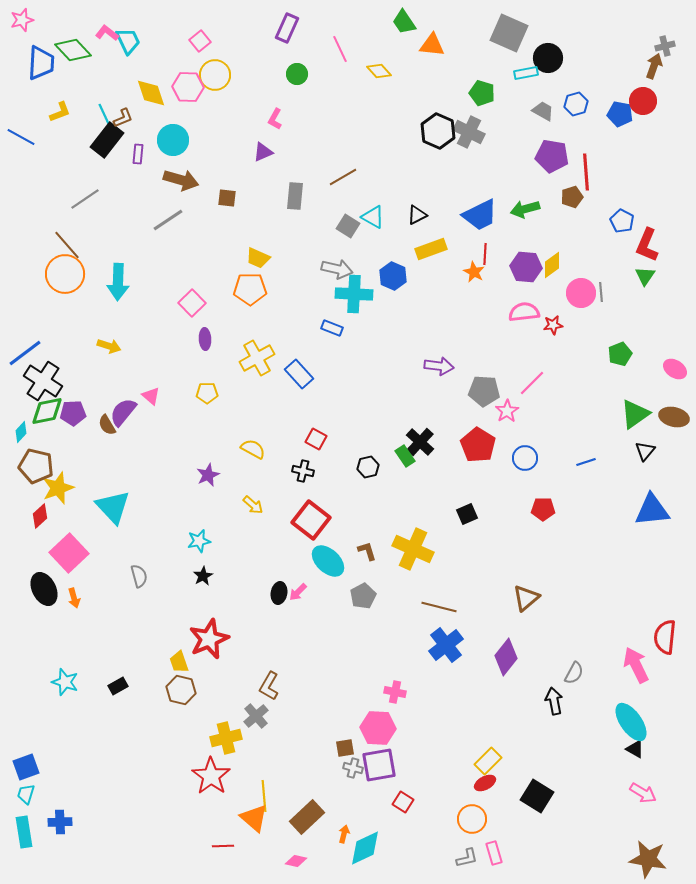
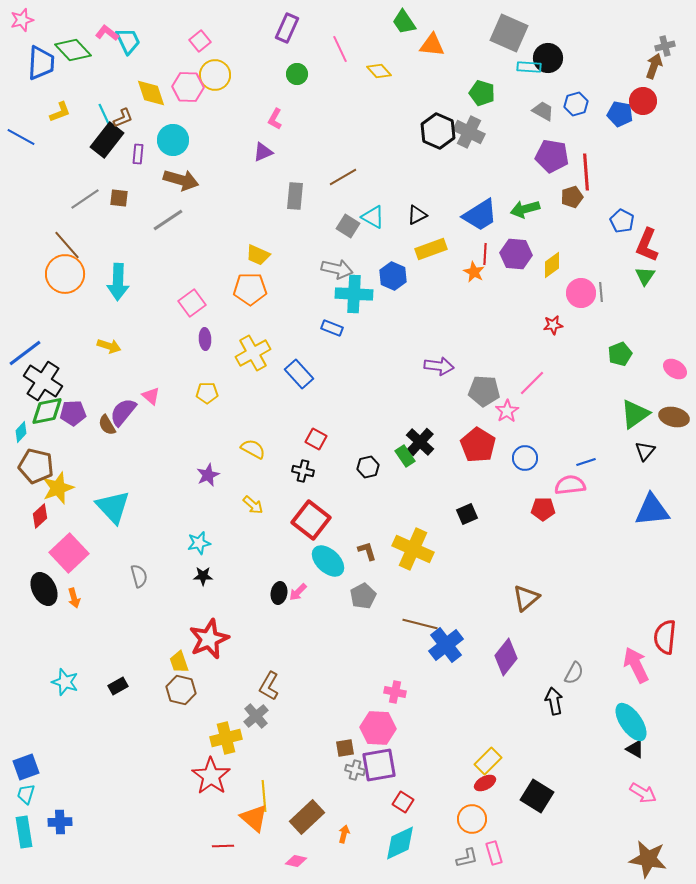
cyan rectangle at (526, 73): moved 3 px right, 6 px up; rotated 15 degrees clockwise
brown square at (227, 198): moved 108 px left
blue trapezoid at (480, 215): rotated 6 degrees counterclockwise
yellow trapezoid at (258, 258): moved 3 px up
purple hexagon at (526, 267): moved 10 px left, 13 px up
pink square at (192, 303): rotated 8 degrees clockwise
pink semicircle at (524, 312): moved 46 px right, 173 px down
yellow cross at (257, 358): moved 4 px left, 5 px up
cyan star at (199, 541): moved 2 px down
black star at (203, 576): rotated 30 degrees clockwise
brown line at (439, 607): moved 19 px left, 17 px down
gray cross at (353, 768): moved 2 px right, 2 px down
cyan diamond at (365, 848): moved 35 px right, 5 px up
